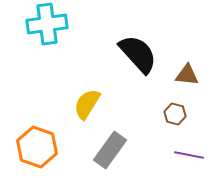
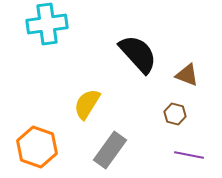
brown triangle: rotated 15 degrees clockwise
